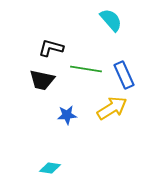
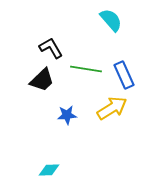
black L-shape: rotated 45 degrees clockwise
black trapezoid: rotated 56 degrees counterclockwise
cyan diamond: moved 1 px left, 2 px down; rotated 10 degrees counterclockwise
